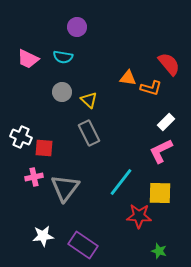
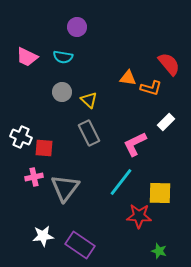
pink trapezoid: moved 1 px left, 2 px up
pink L-shape: moved 26 px left, 7 px up
purple rectangle: moved 3 px left
